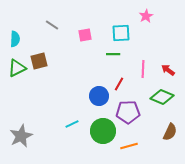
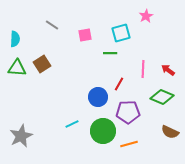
cyan square: rotated 12 degrees counterclockwise
green line: moved 3 px left, 1 px up
brown square: moved 3 px right, 3 px down; rotated 18 degrees counterclockwise
green triangle: rotated 30 degrees clockwise
blue circle: moved 1 px left, 1 px down
brown semicircle: rotated 90 degrees clockwise
orange line: moved 2 px up
